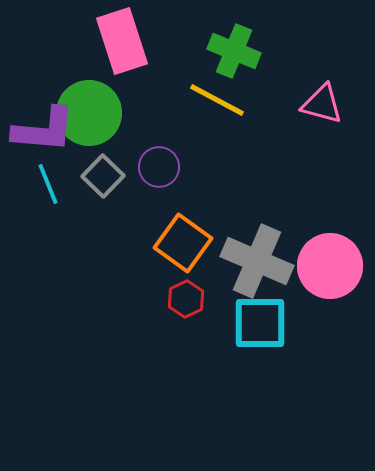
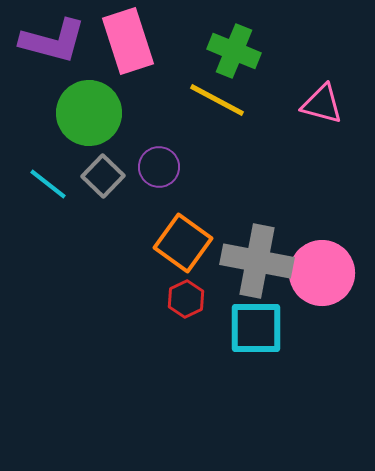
pink rectangle: moved 6 px right
purple L-shape: moved 9 px right, 89 px up; rotated 10 degrees clockwise
cyan line: rotated 30 degrees counterclockwise
gray cross: rotated 12 degrees counterclockwise
pink circle: moved 8 px left, 7 px down
cyan square: moved 4 px left, 5 px down
